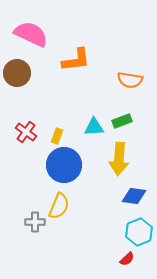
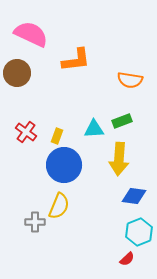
cyan triangle: moved 2 px down
